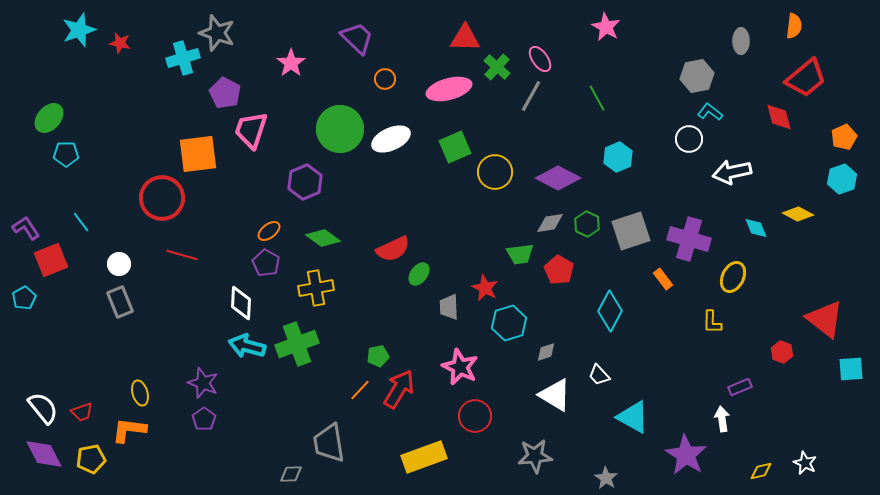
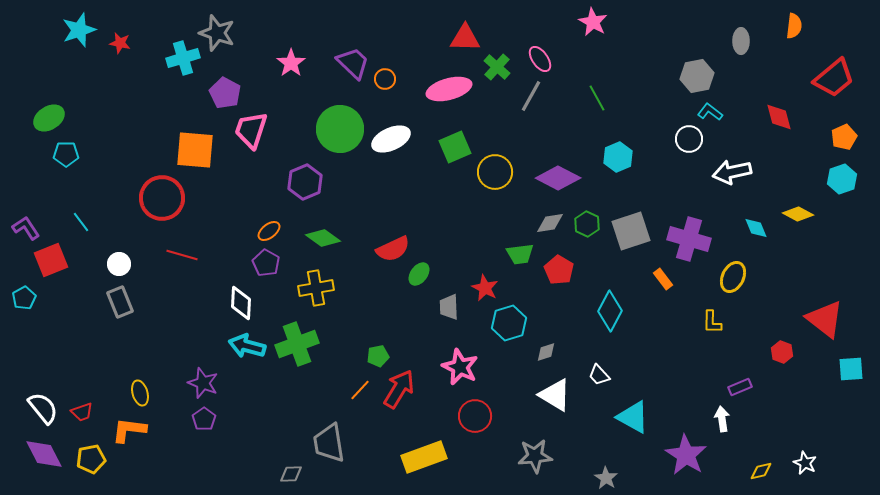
pink star at (606, 27): moved 13 px left, 5 px up
purple trapezoid at (357, 38): moved 4 px left, 25 px down
red trapezoid at (806, 78): moved 28 px right
green ellipse at (49, 118): rotated 16 degrees clockwise
orange square at (198, 154): moved 3 px left, 4 px up; rotated 12 degrees clockwise
